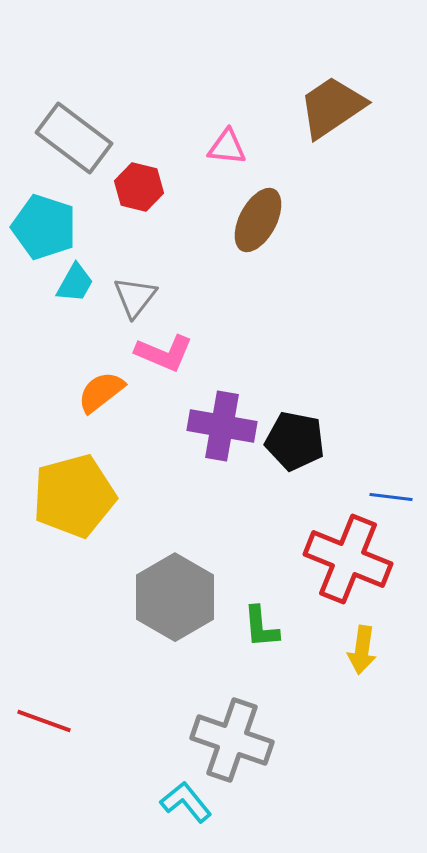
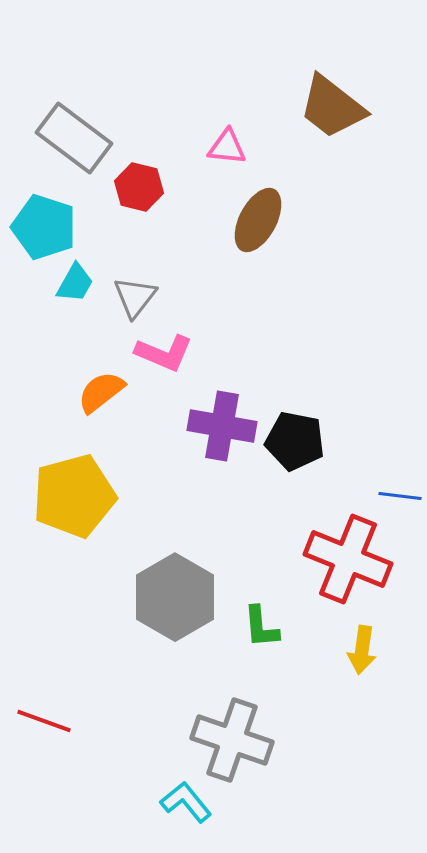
brown trapezoid: rotated 108 degrees counterclockwise
blue line: moved 9 px right, 1 px up
